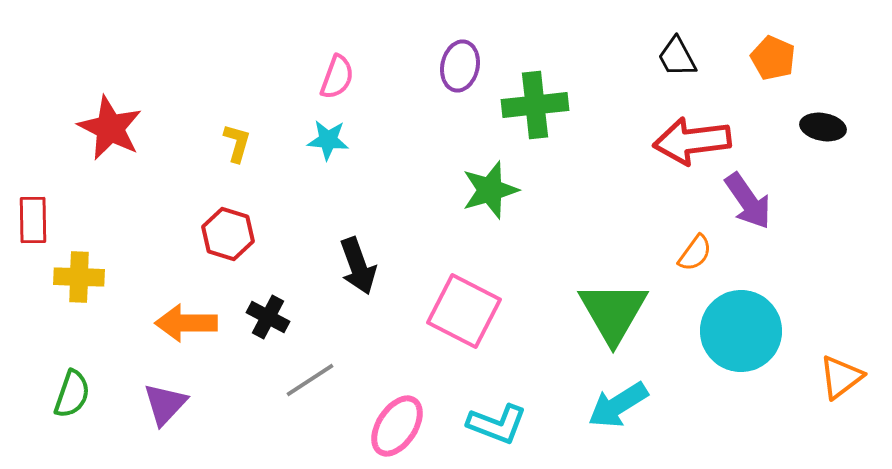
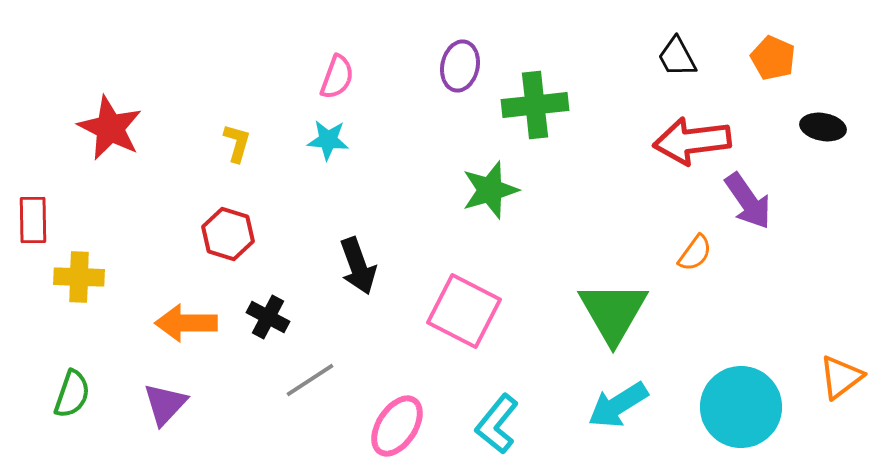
cyan circle: moved 76 px down
cyan L-shape: rotated 108 degrees clockwise
